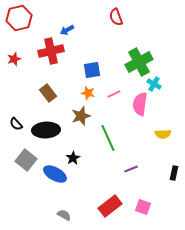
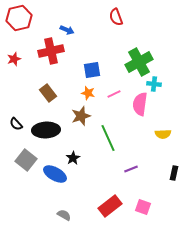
blue arrow: rotated 128 degrees counterclockwise
cyan cross: rotated 24 degrees counterclockwise
